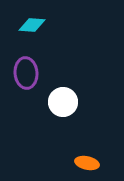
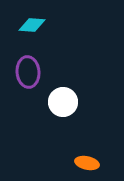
purple ellipse: moved 2 px right, 1 px up
